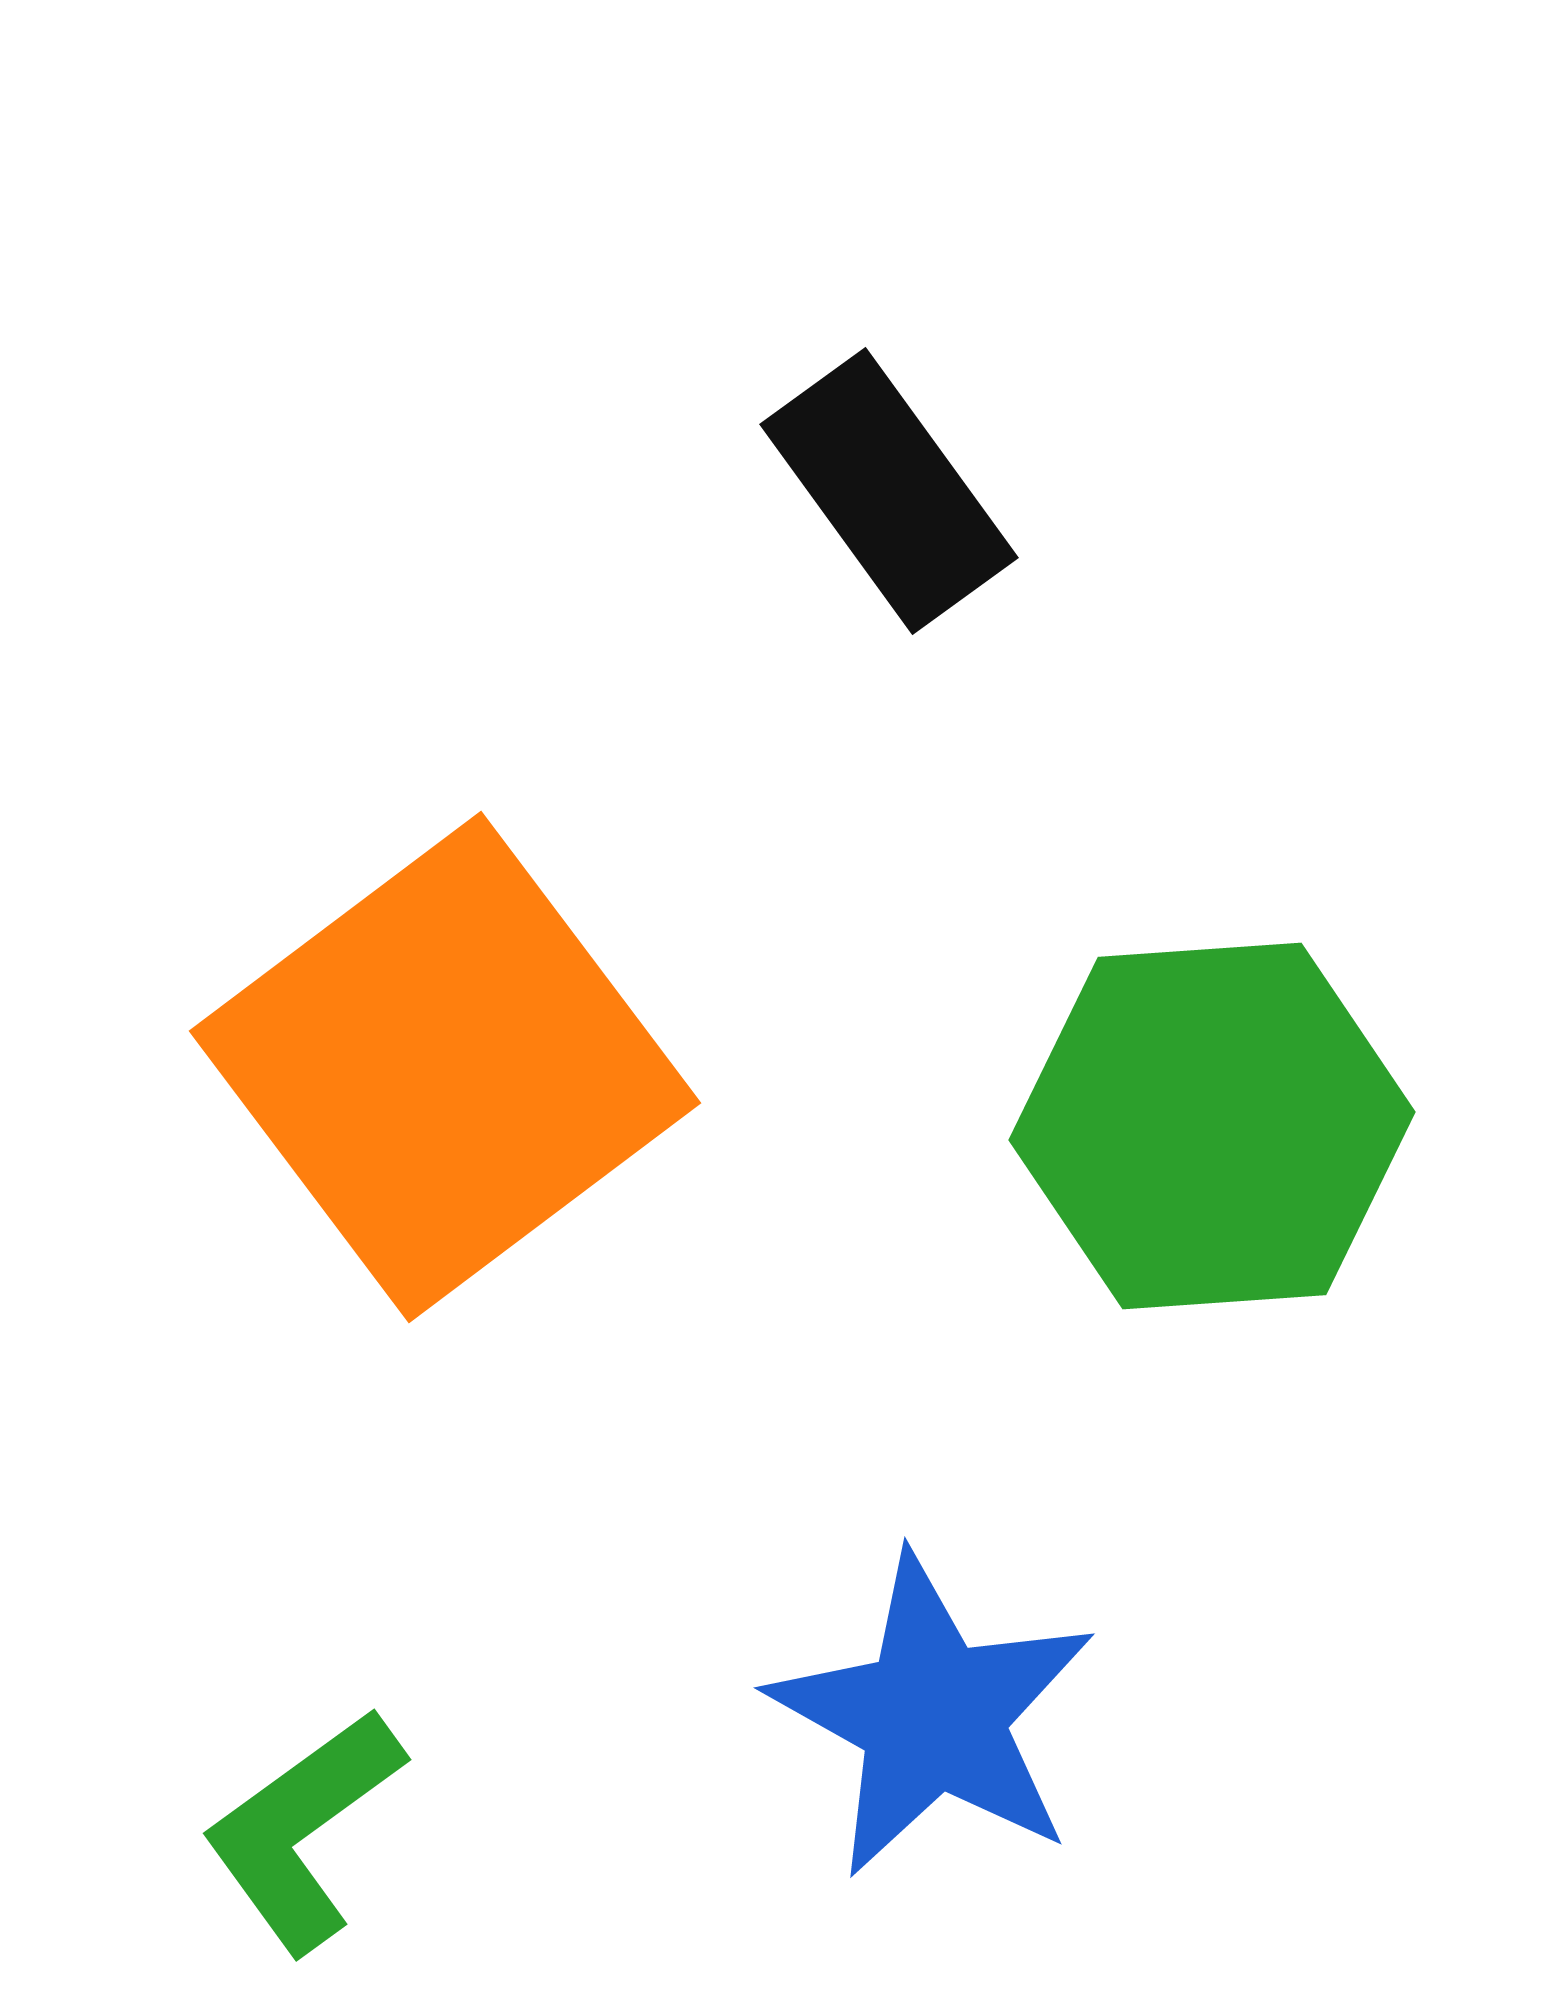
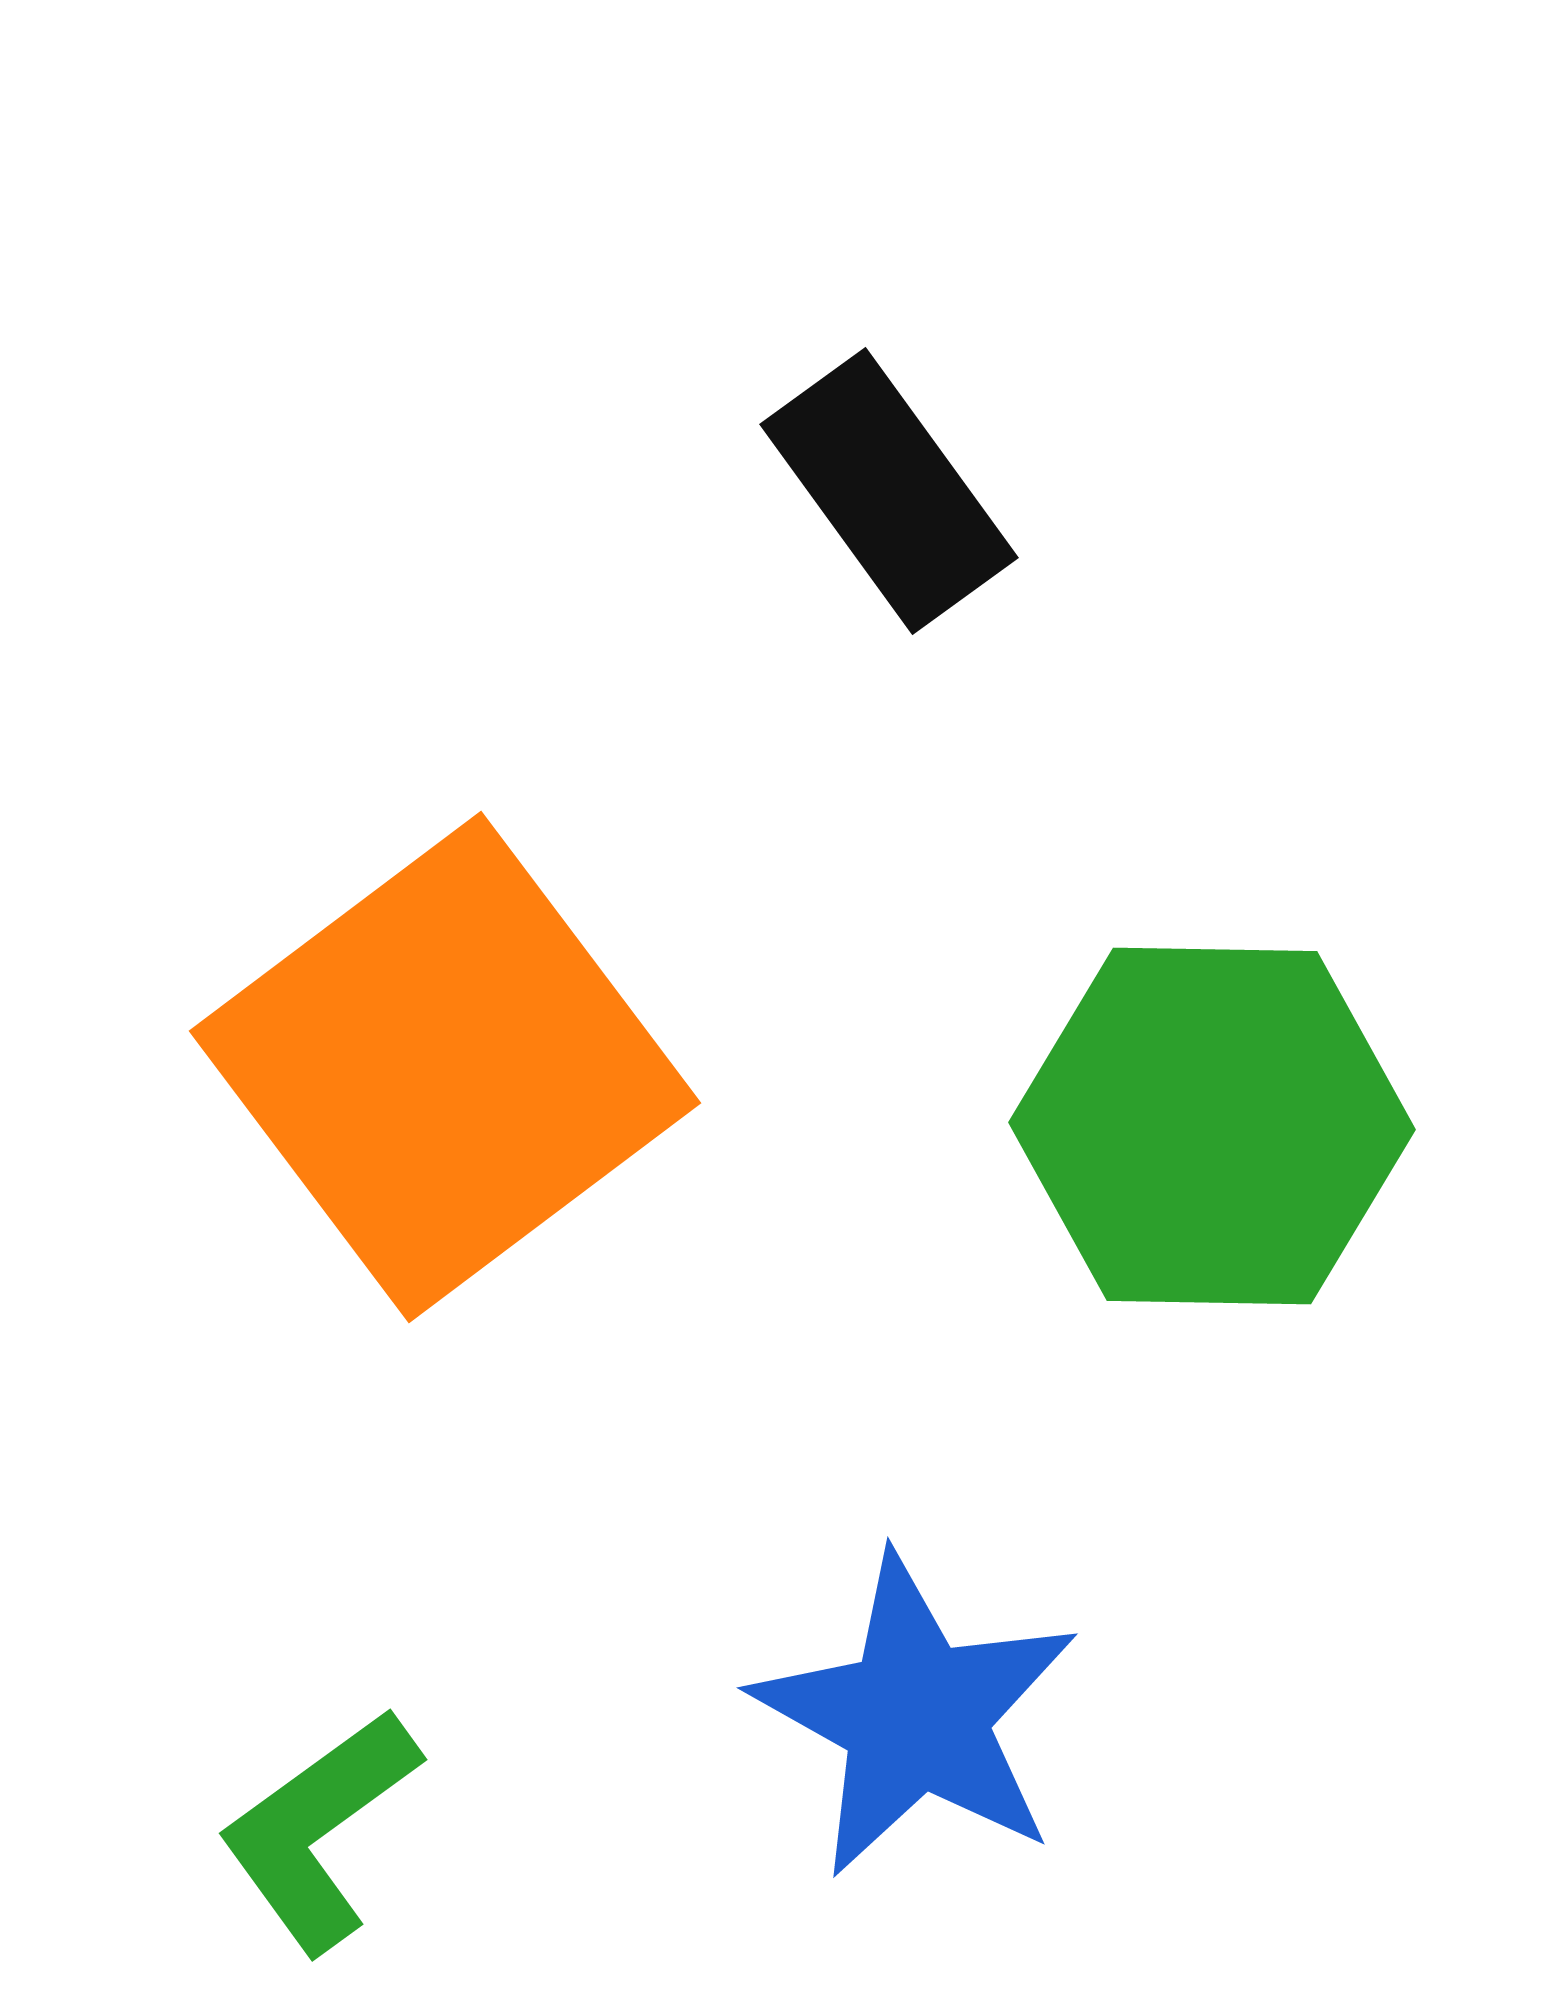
green hexagon: rotated 5 degrees clockwise
blue star: moved 17 px left
green L-shape: moved 16 px right
